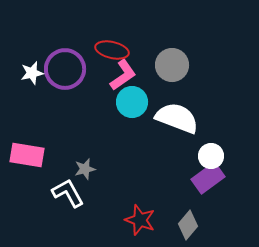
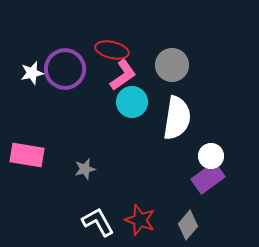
white semicircle: rotated 78 degrees clockwise
white L-shape: moved 30 px right, 29 px down
